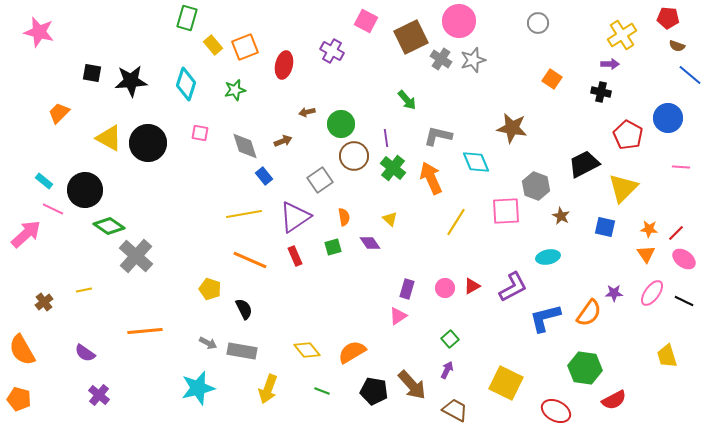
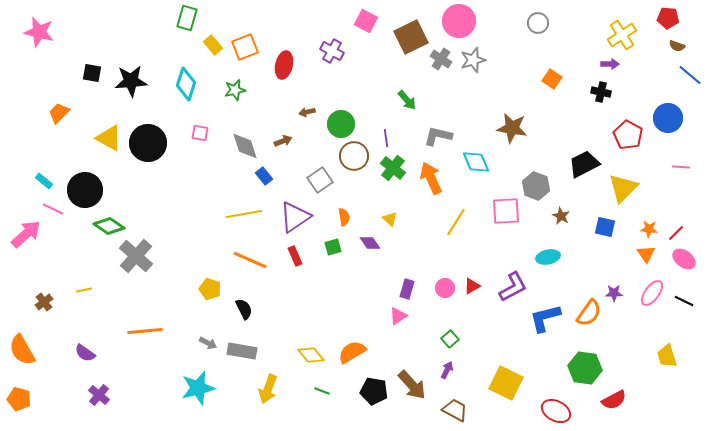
yellow diamond at (307, 350): moved 4 px right, 5 px down
